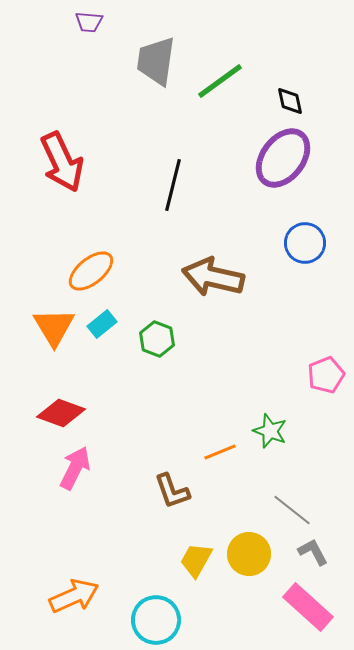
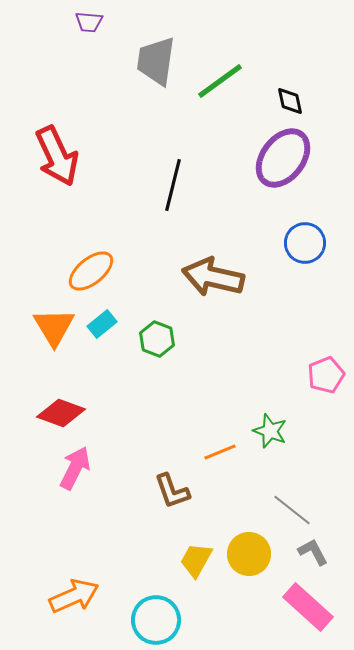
red arrow: moved 5 px left, 6 px up
